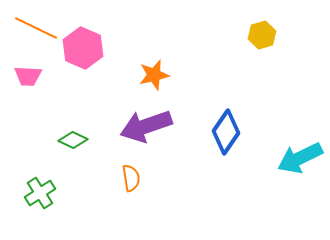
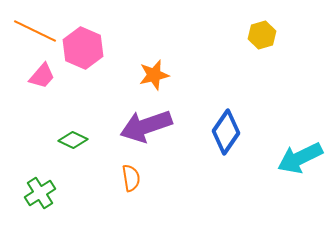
orange line: moved 1 px left, 3 px down
pink trapezoid: moved 14 px right; rotated 52 degrees counterclockwise
